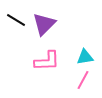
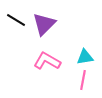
pink L-shape: rotated 148 degrees counterclockwise
pink line: rotated 18 degrees counterclockwise
